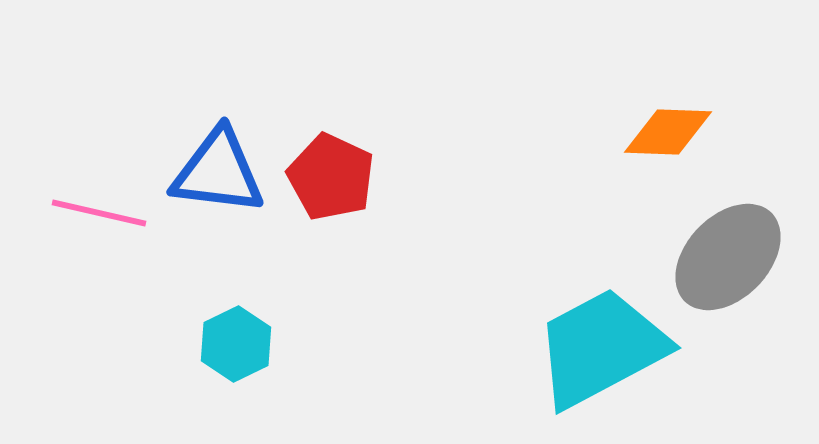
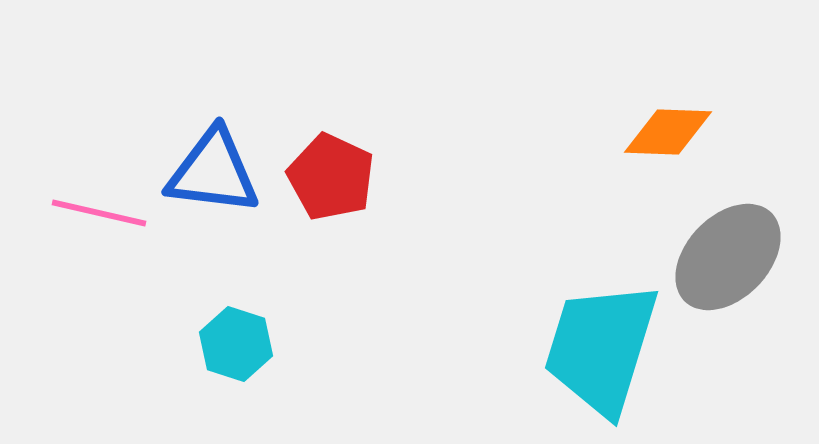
blue triangle: moved 5 px left
cyan hexagon: rotated 16 degrees counterclockwise
cyan trapezoid: rotated 45 degrees counterclockwise
